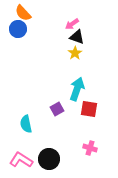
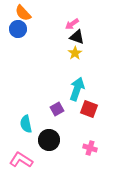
red square: rotated 12 degrees clockwise
black circle: moved 19 px up
